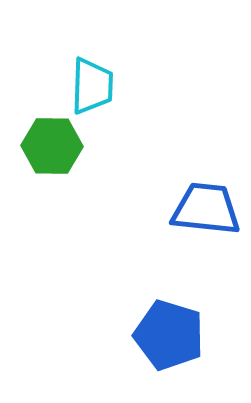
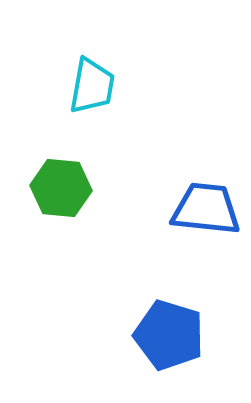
cyan trapezoid: rotated 8 degrees clockwise
green hexagon: moved 9 px right, 42 px down; rotated 4 degrees clockwise
